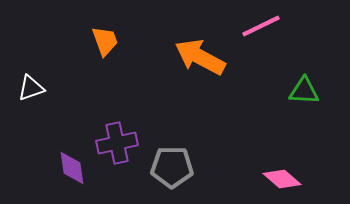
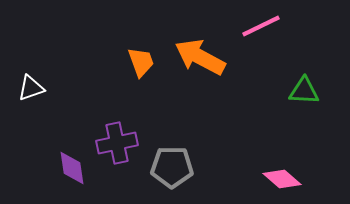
orange trapezoid: moved 36 px right, 21 px down
